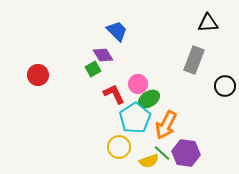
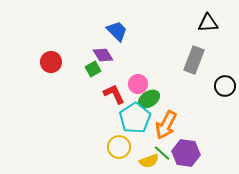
red circle: moved 13 px right, 13 px up
